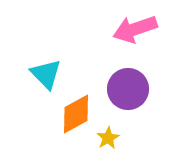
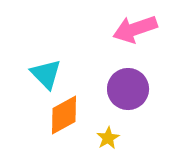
orange diamond: moved 12 px left, 1 px down
